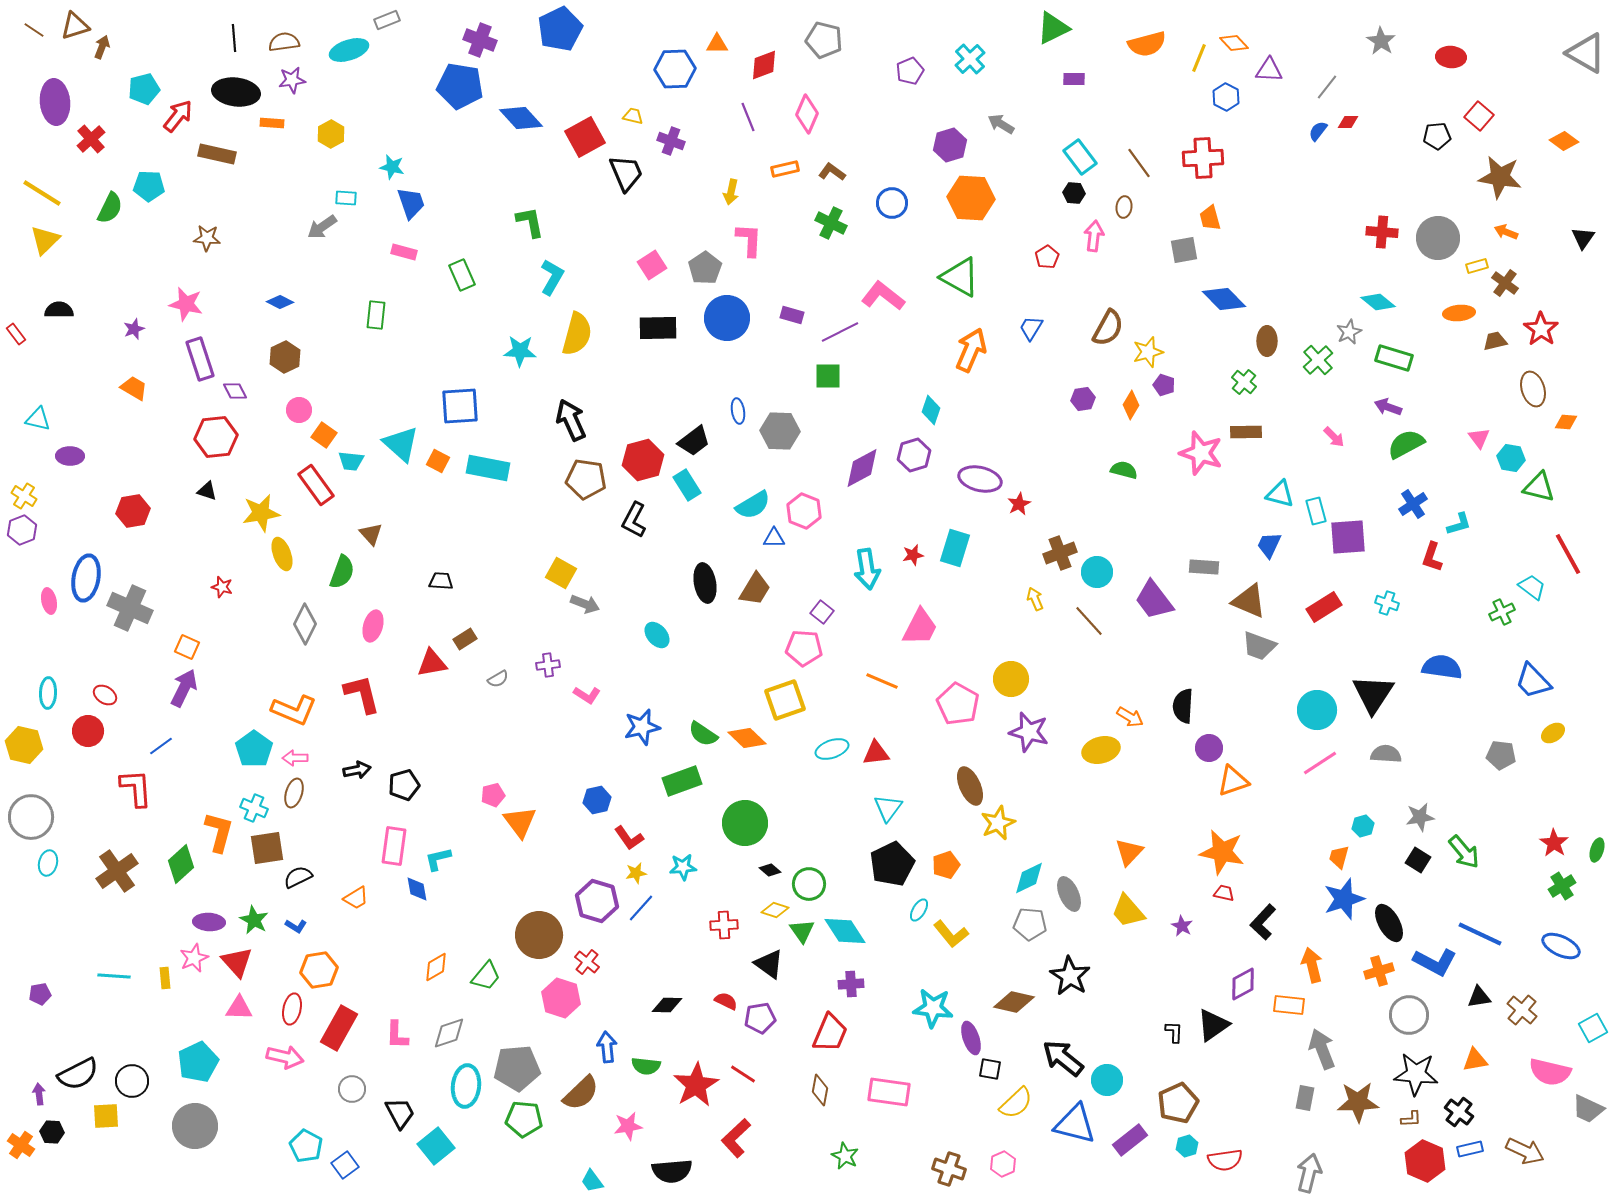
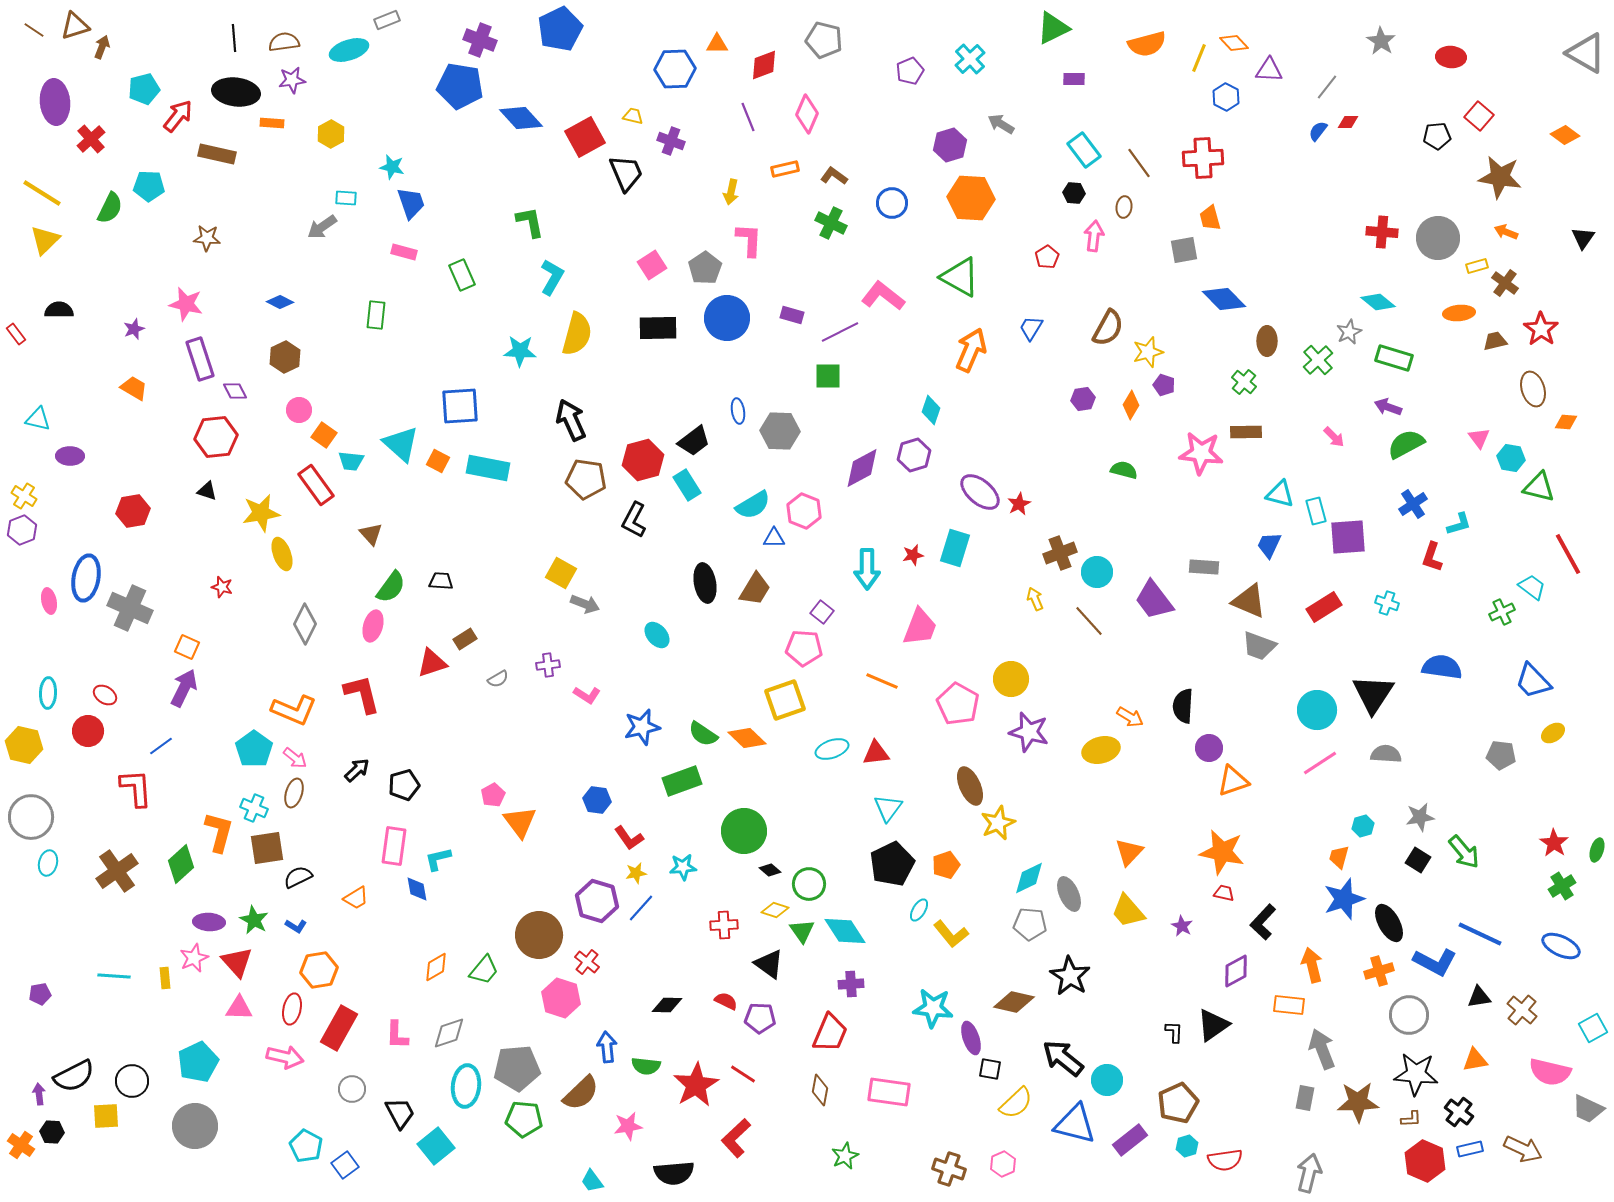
orange diamond at (1564, 141): moved 1 px right, 6 px up
cyan rectangle at (1080, 157): moved 4 px right, 7 px up
brown L-shape at (832, 172): moved 2 px right, 4 px down
pink star at (1201, 453): rotated 12 degrees counterclockwise
purple ellipse at (980, 479): moved 13 px down; rotated 27 degrees clockwise
cyan arrow at (867, 569): rotated 9 degrees clockwise
green semicircle at (342, 572): moved 49 px right, 15 px down; rotated 16 degrees clockwise
pink trapezoid at (920, 627): rotated 6 degrees counterclockwise
red triangle at (432, 663): rotated 8 degrees counterclockwise
pink arrow at (295, 758): rotated 140 degrees counterclockwise
black arrow at (357, 770): rotated 32 degrees counterclockwise
pink pentagon at (493, 795): rotated 15 degrees counterclockwise
blue hexagon at (597, 800): rotated 20 degrees clockwise
green circle at (745, 823): moved 1 px left, 8 px down
green trapezoid at (486, 976): moved 2 px left, 6 px up
purple diamond at (1243, 984): moved 7 px left, 13 px up
purple pentagon at (760, 1018): rotated 12 degrees clockwise
black semicircle at (78, 1074): moved 4 px left, 2 px down
brown arrow at (1525, 1151): moved 2 px left, 2 px up
green star at (845, 1156): rotated 20 degrees clockwise
black semicircle at (672, 1171): moved 2 px right, 2 px down
